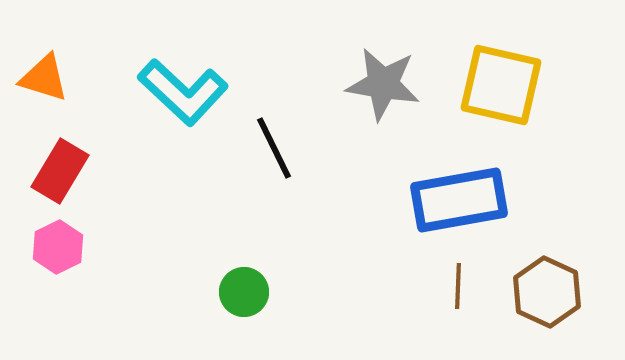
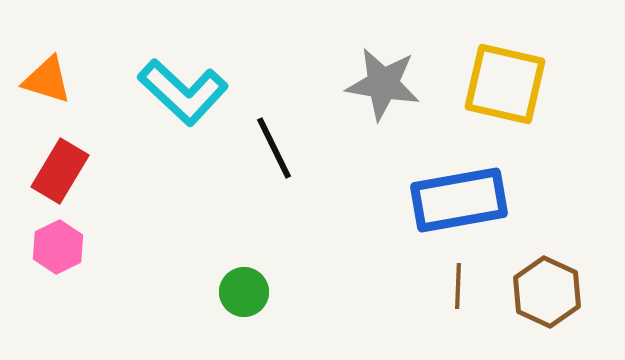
orange triangle: moved 3 px right, 2 px down
yellow square: moved 4 px right, 1 px up
